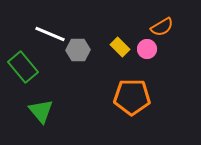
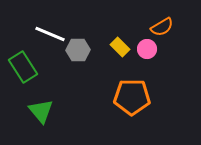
green rectangle: rotated 8 degrees clockwise
